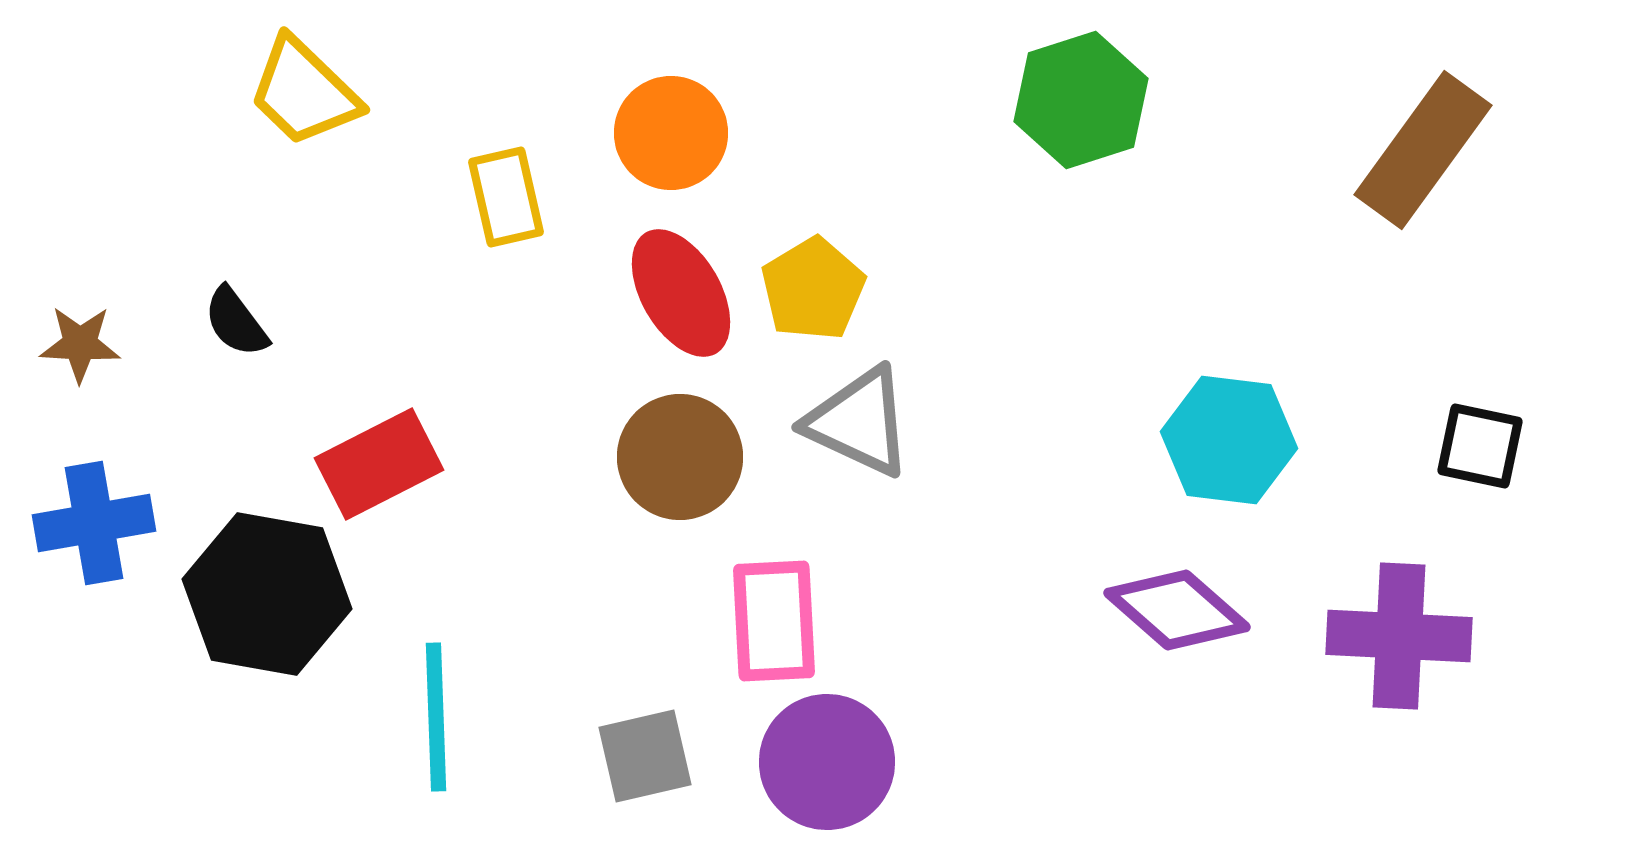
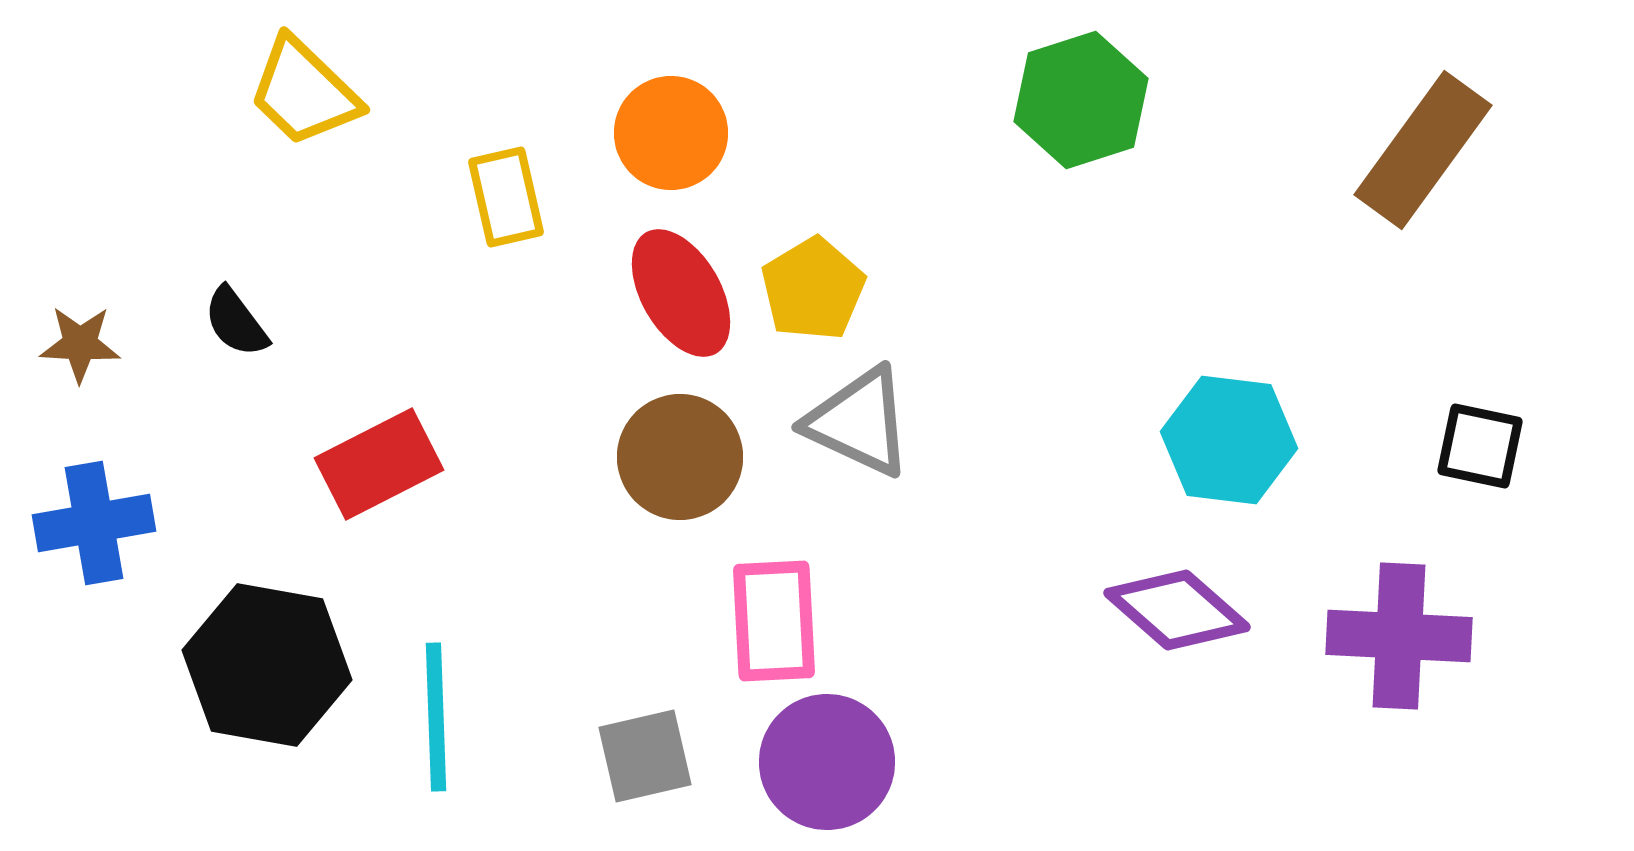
black hexagon: moved 71 px down
